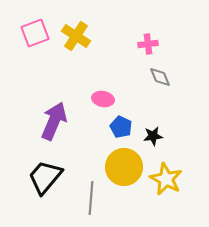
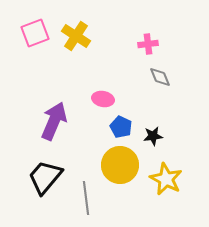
yellow circle: moved 4 px left, 2 px up
gray line: moved 5 px left; rotated 12 degrees counterclockwise
